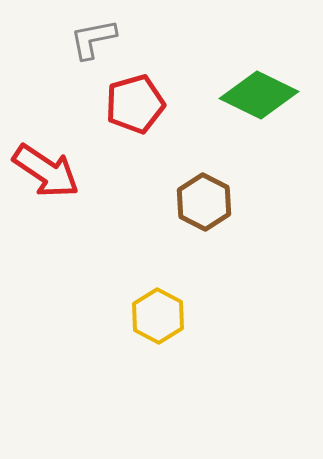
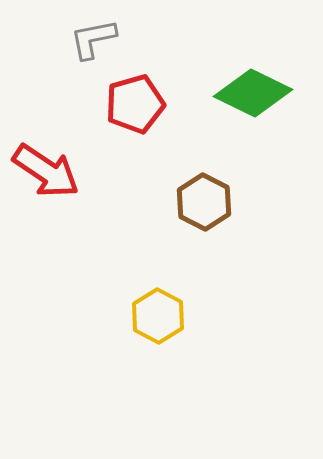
green diamond: moved 6 px left, 2 px up
